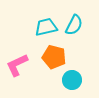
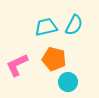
orange pentagon: moved 2 px down
cyan circle: moved 4 px left, 2 px down
